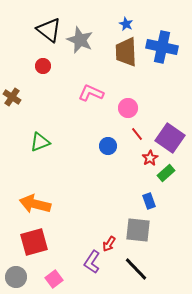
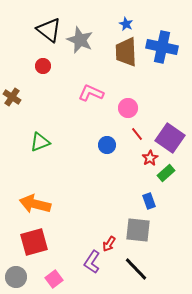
blue circle: moved 1 px left, 1 px up
